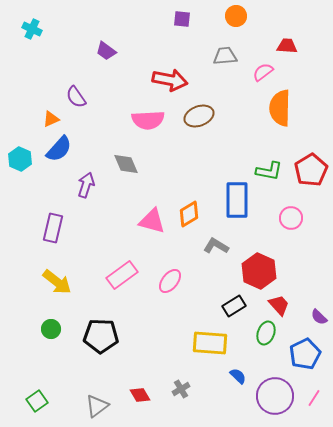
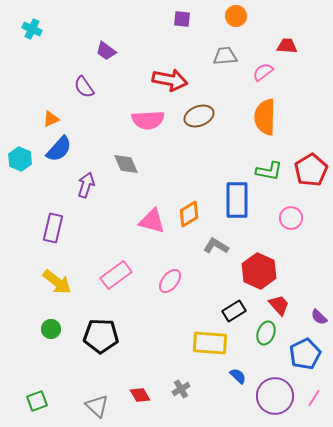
purple semicircle at (76, 97): moved 8 px right, 10 px up
orange semicircle at (280, 108): moved 15 px left, 9 px down
pink rectangle at (122, 275): moved 6 px left
black rectangle at (234, 306): moved 5 px down
green square at (37, 401): rotated 15 degrees clockwise
gray triangle at (97, 406): rotated 40 degrees counterclockwise
